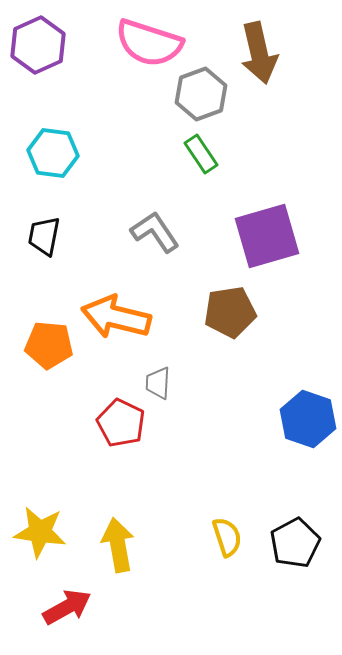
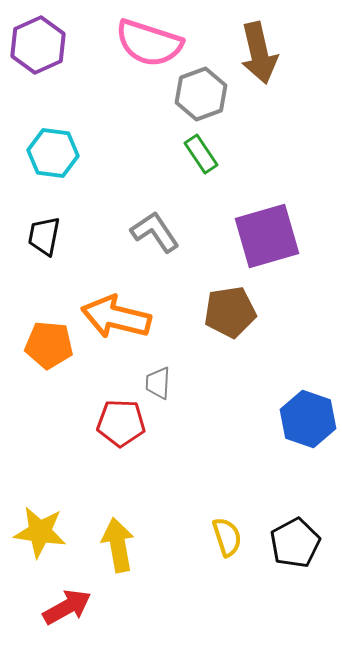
red pentagon: rotated 24 degrees counterclockwise
